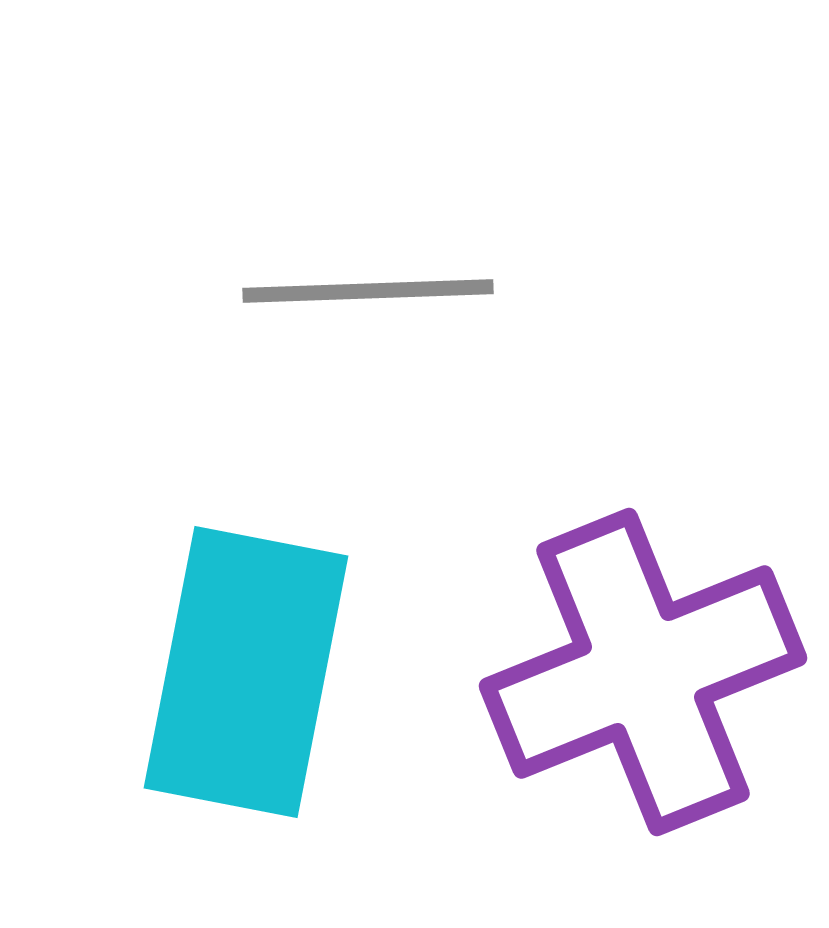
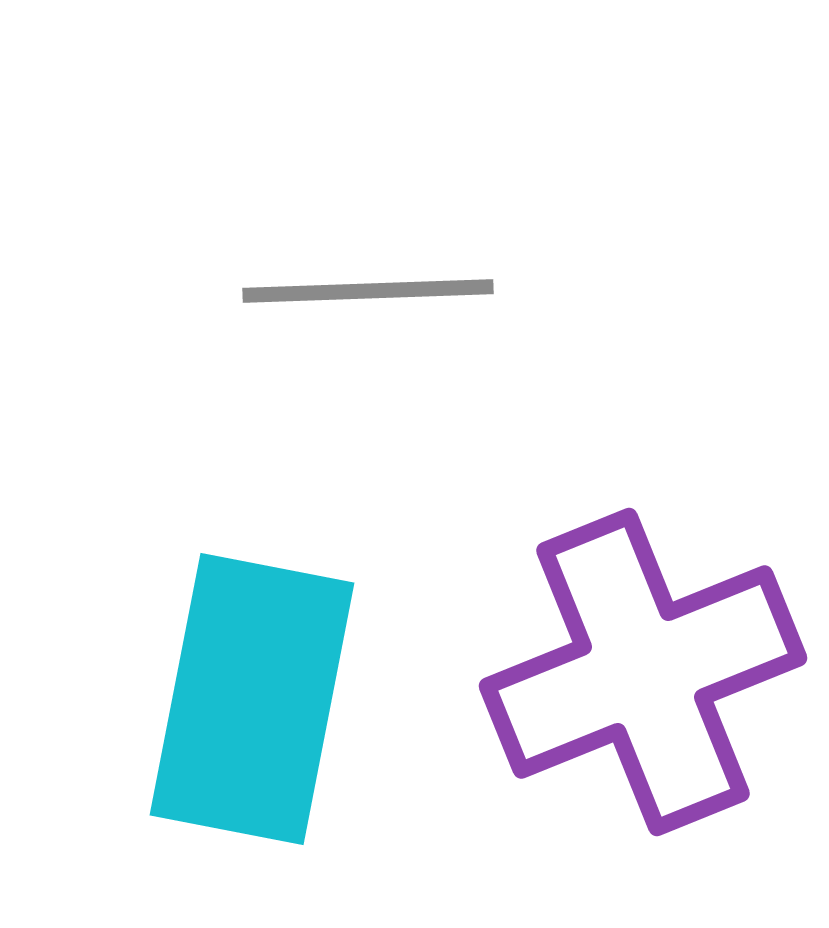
cyan rectangle: moved 6 px right, 27 px down
